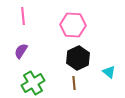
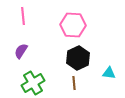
cyan triangle: moved 1 px down; rotated 32 degrees counterclockwise
